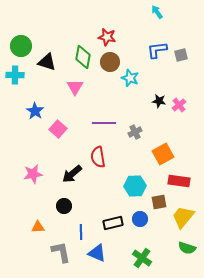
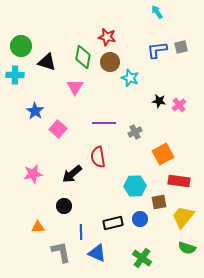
gray square: moved 8 px up
